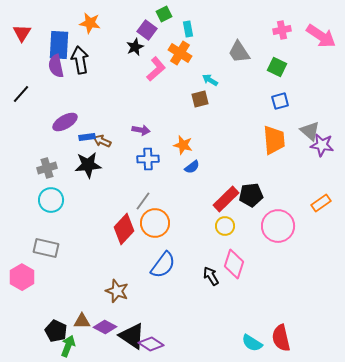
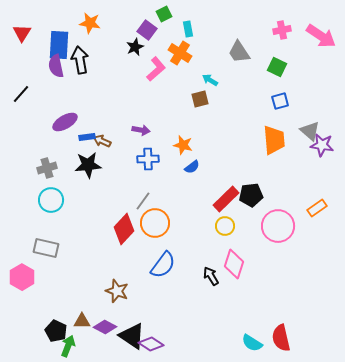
orange rectangle at (321, 203): moved 4 px left, 5 px down
